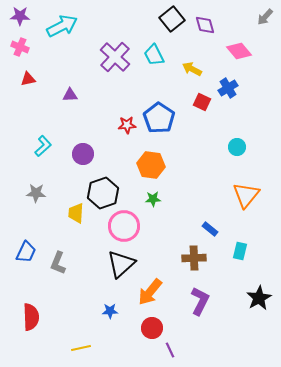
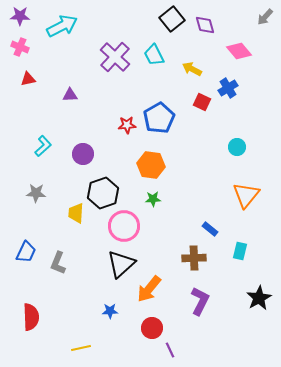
blue pentagon: rotated 8 degrees clockwise
orange arrow: moved 1 px left, 3 px up
